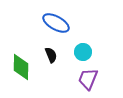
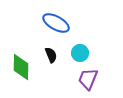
cyan circle: moved 3 px left, 1 px down
